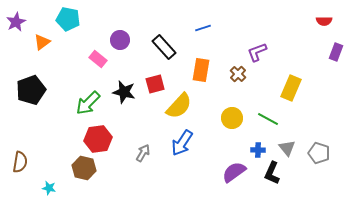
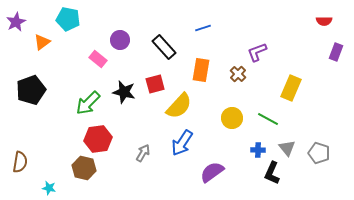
purple semicircle: moved 22 px left
